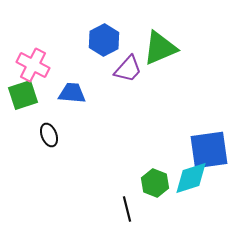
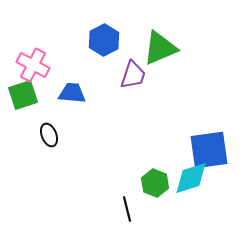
purple trapezoid: moved 5 px right, 6 px down; rotated 24 degrees counterclockwise
